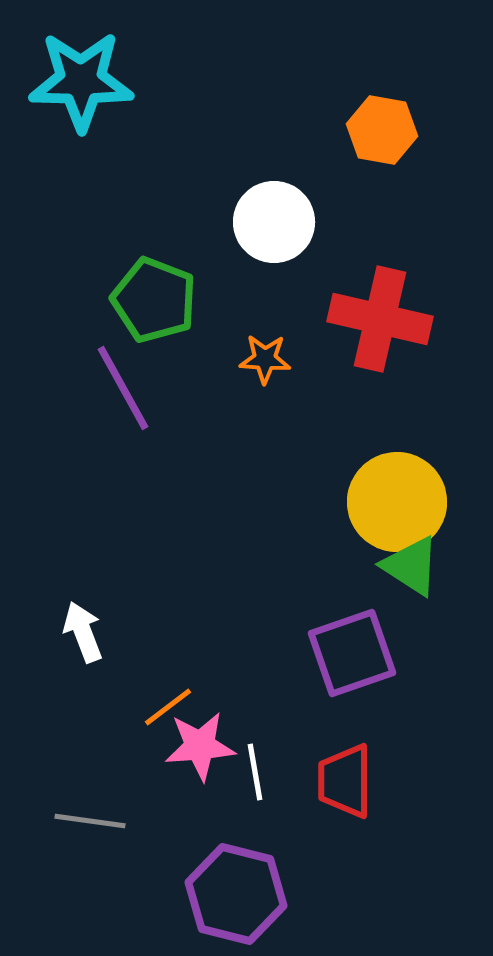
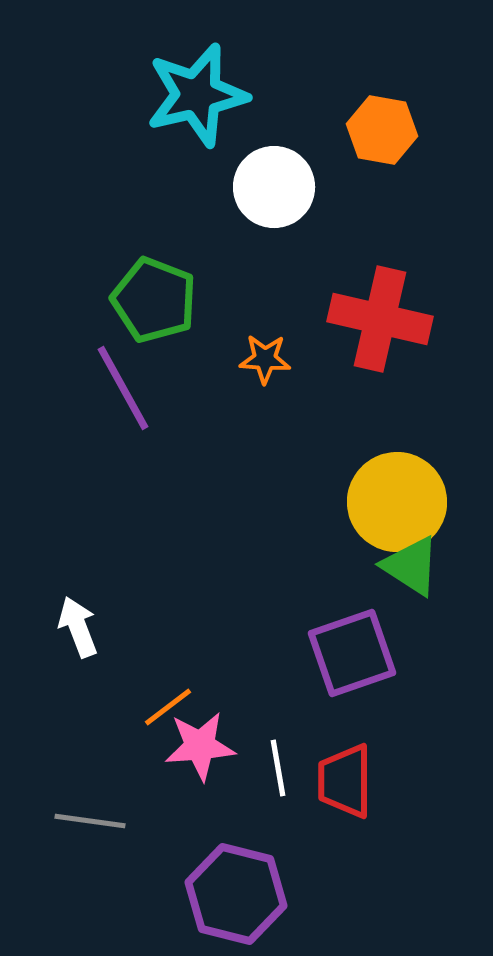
cyan star: moved 116 px right, 14 px down; rotated 14 degrees counterclockwise
white circle: moved 35 px up
white arrow: moved 5 px left, 5 px up
white line: moved 23 px right, 4 px up
